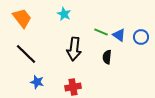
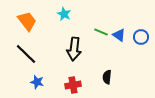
orange trapezoid: moved 5 px right, 3 px down
black semicircle: moved 20 px down
red cross: moved 2 px up
